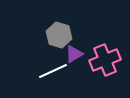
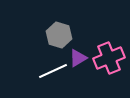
purple triangle: moved 4 px right, 4 px down
pink cross: moved 4 px right, 2 px up
